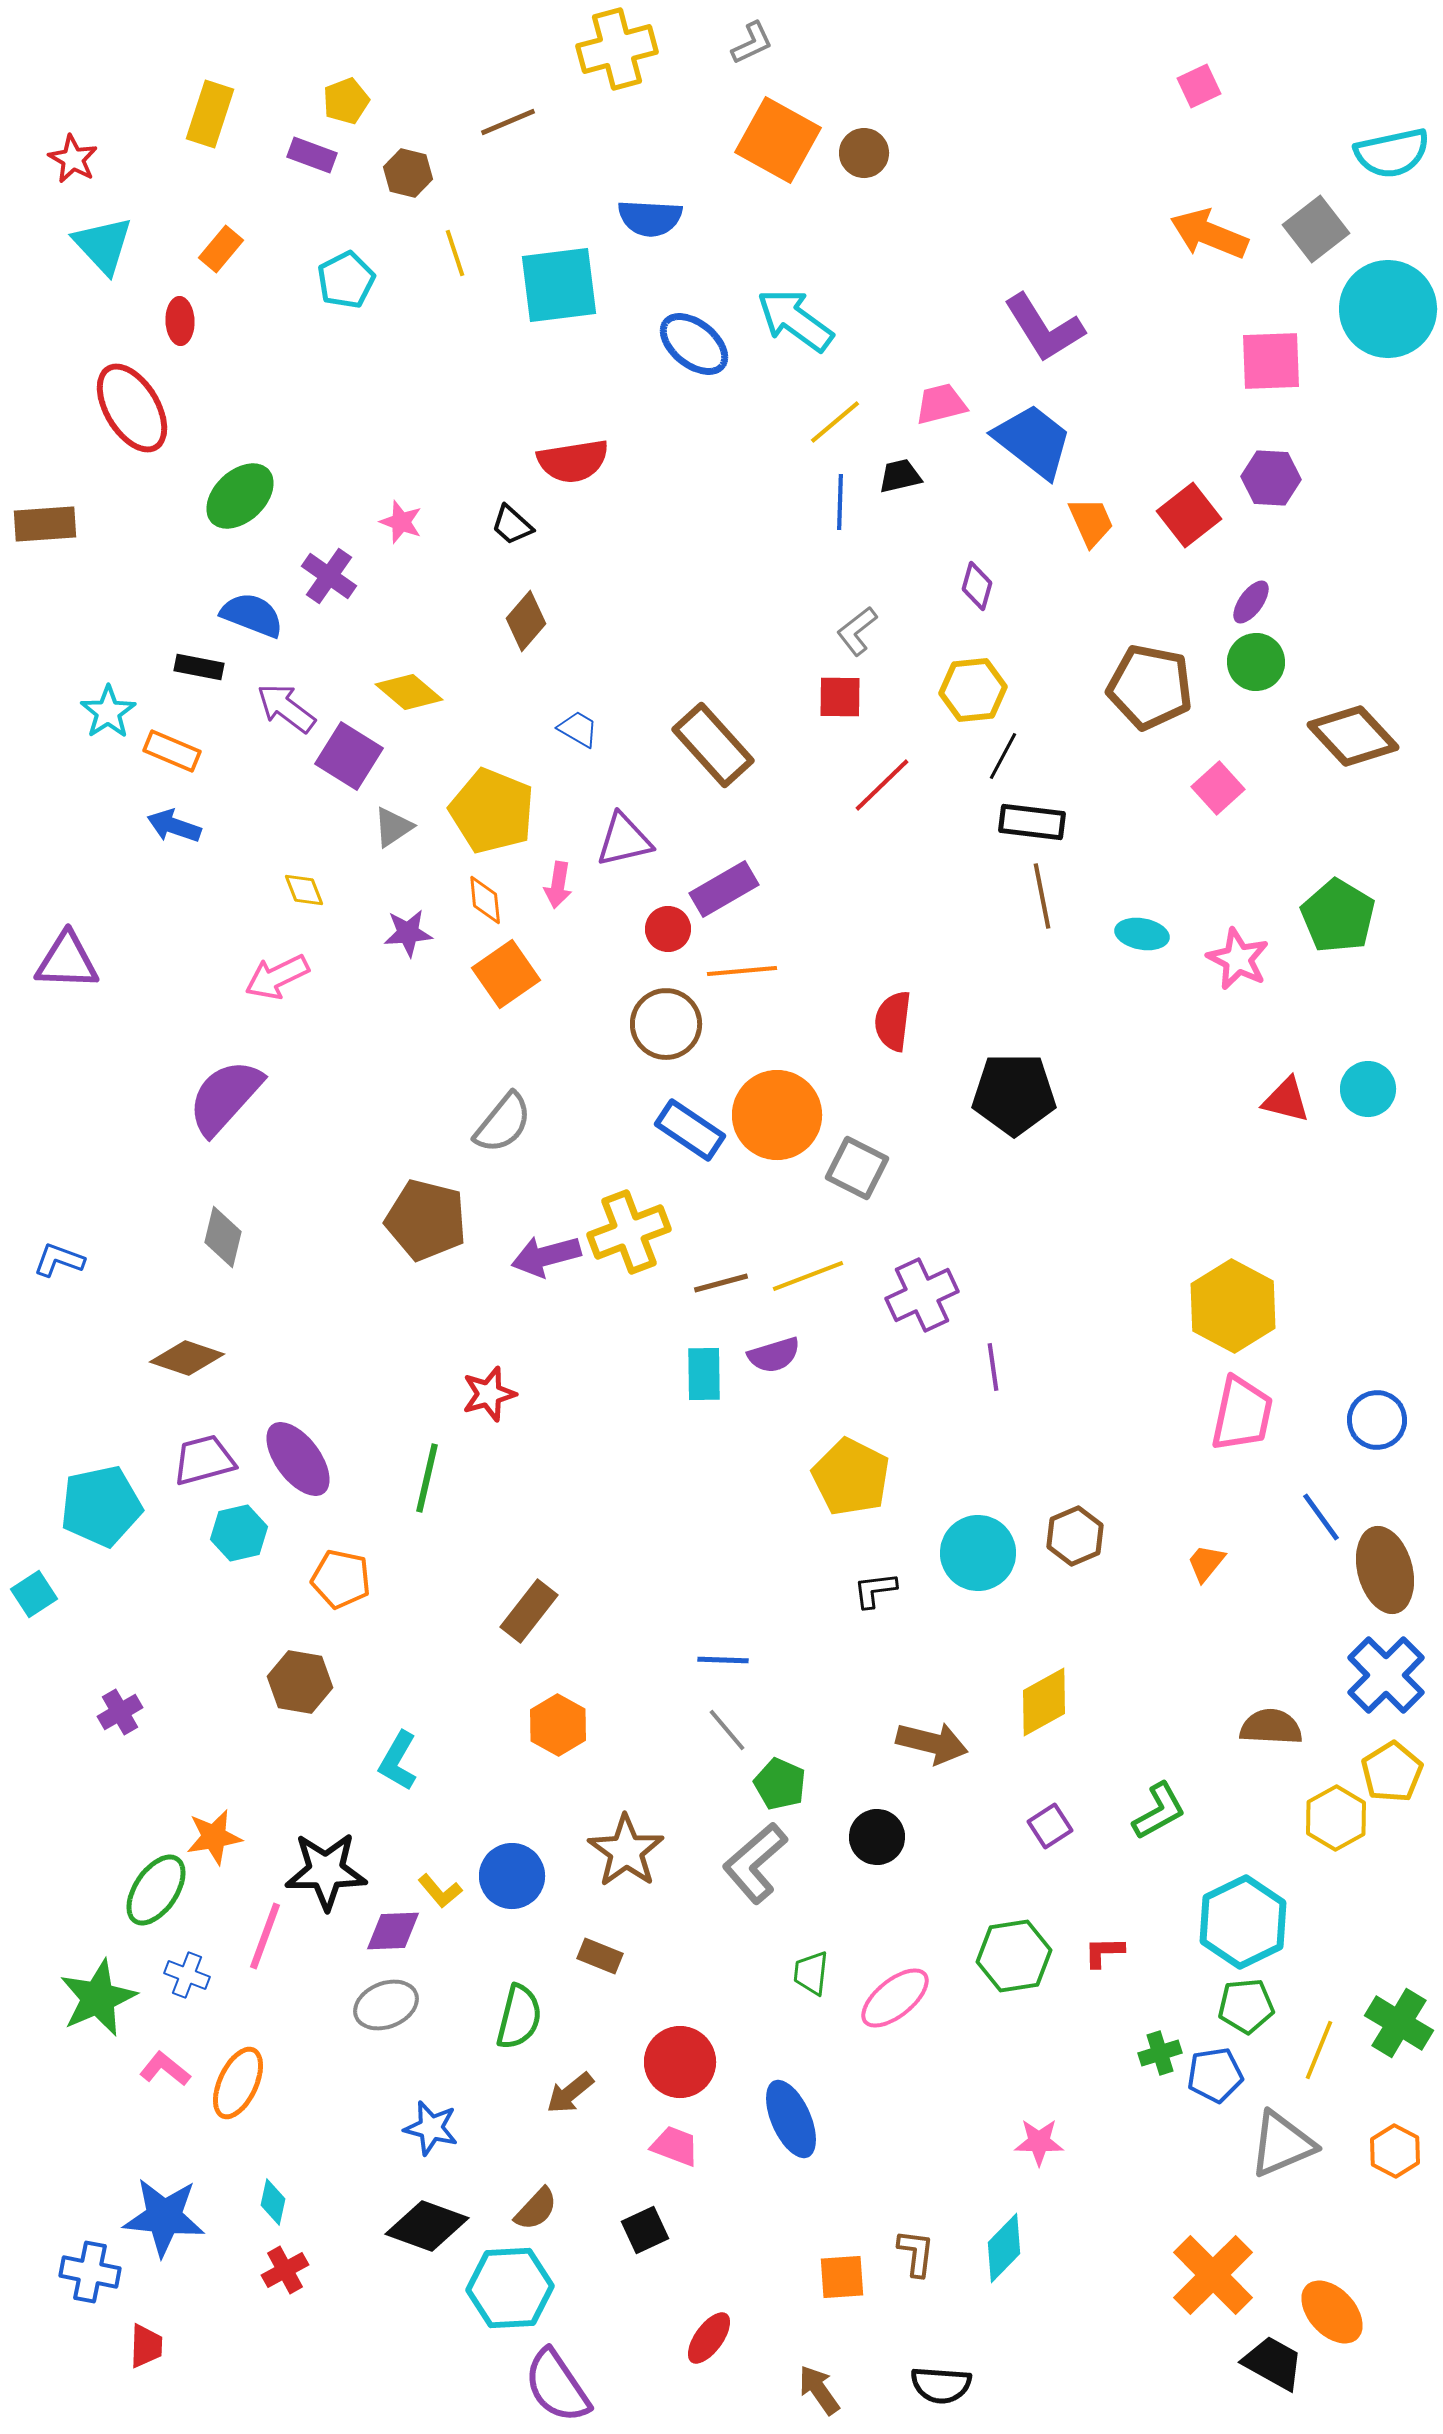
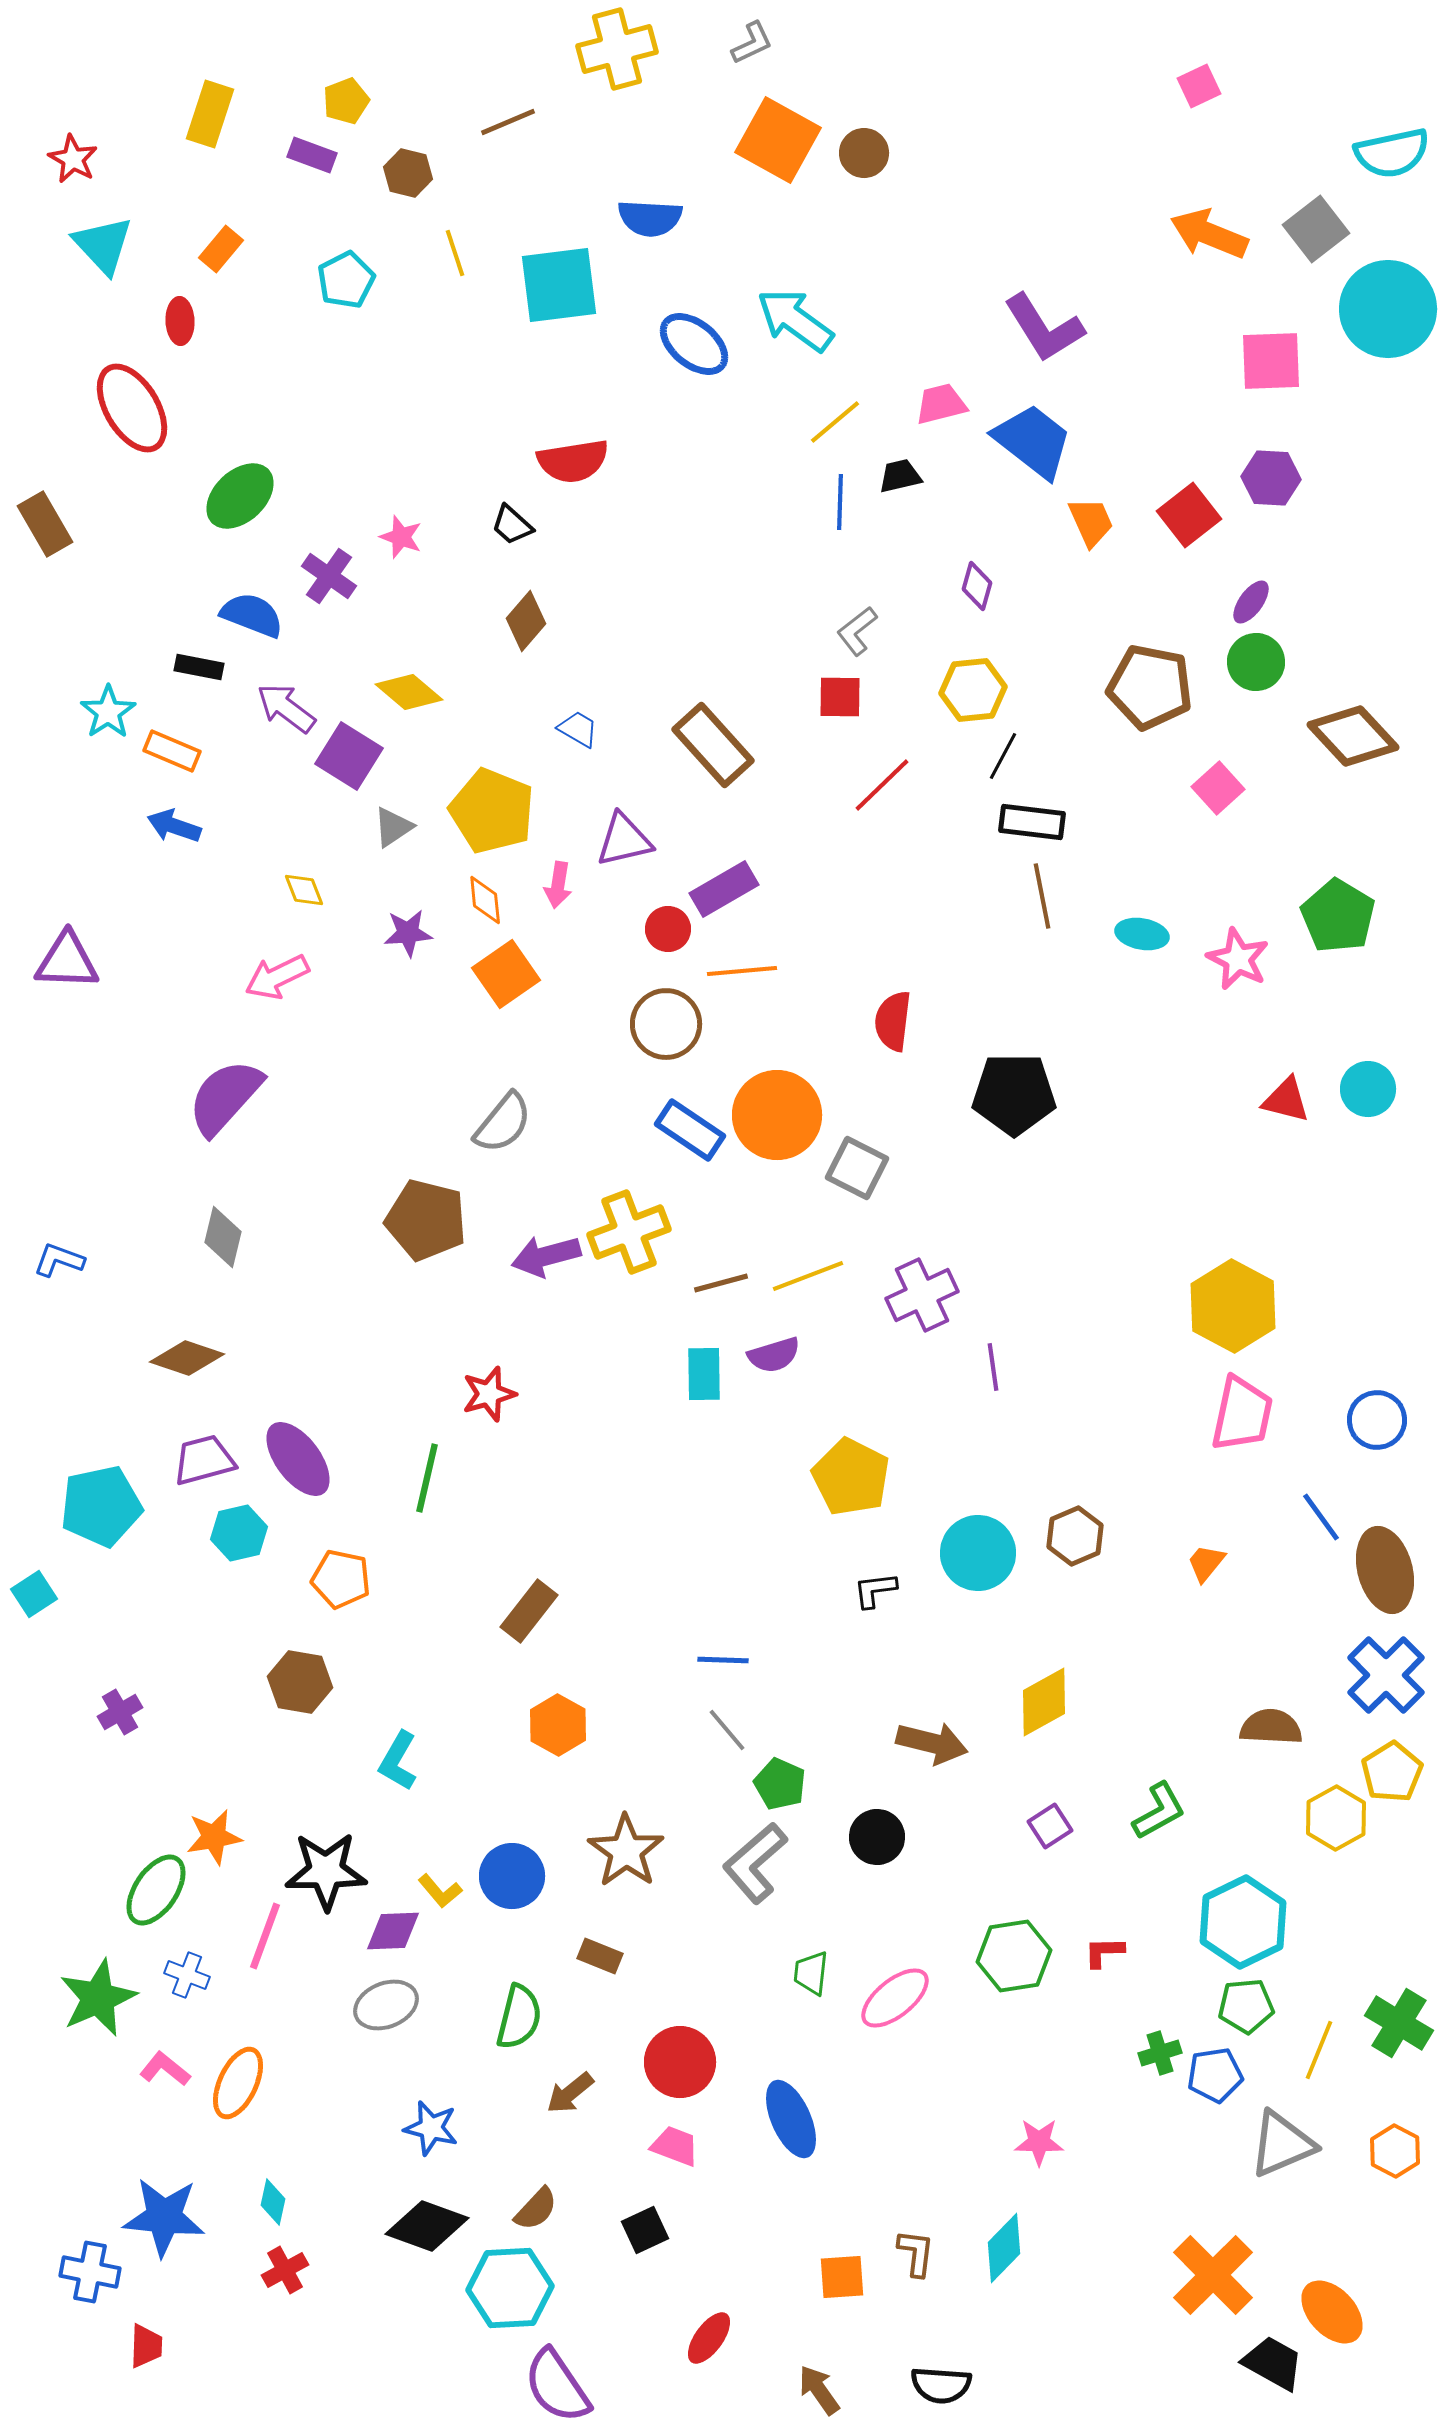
pink star at (401, 522): moved 15 px down
brown rectangle at (45, 524): rotated 64 degrees clockwise
